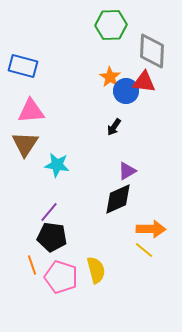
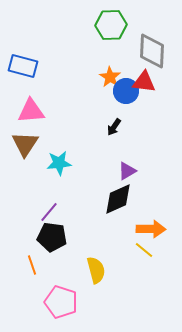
cyan star: moved 2 px right, 2 px up; rotated 15 degrees counterclockwise
pink pentagon: moved 25 px down
